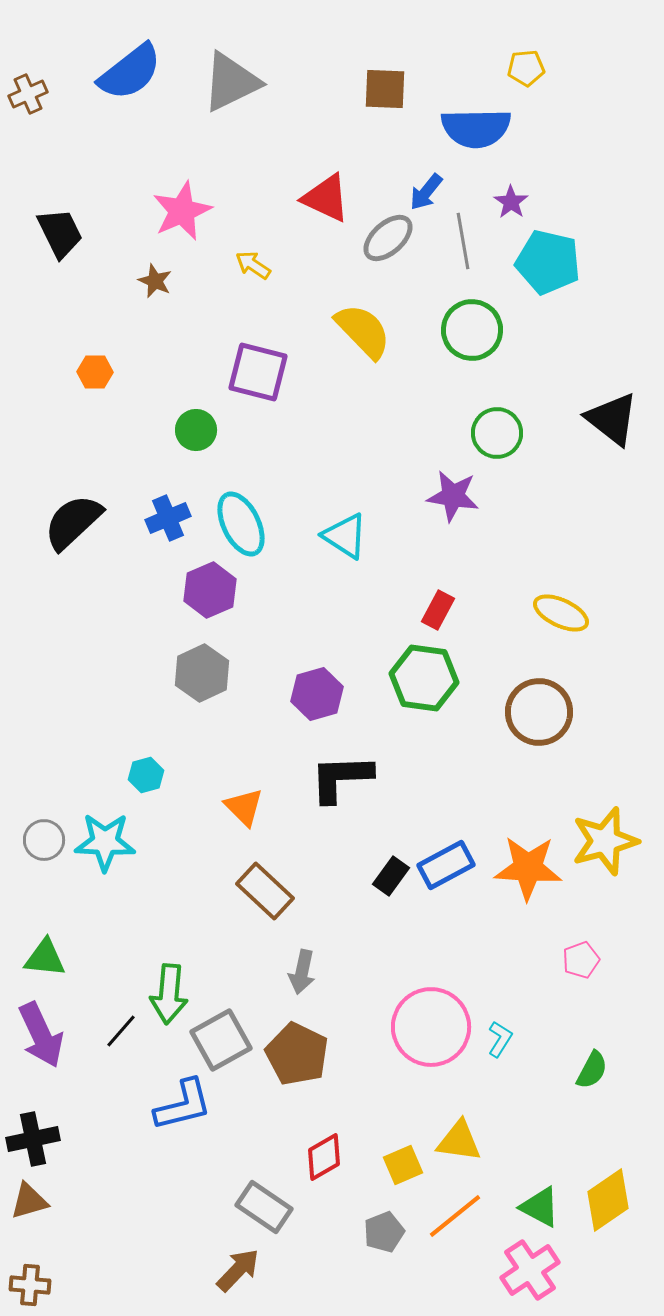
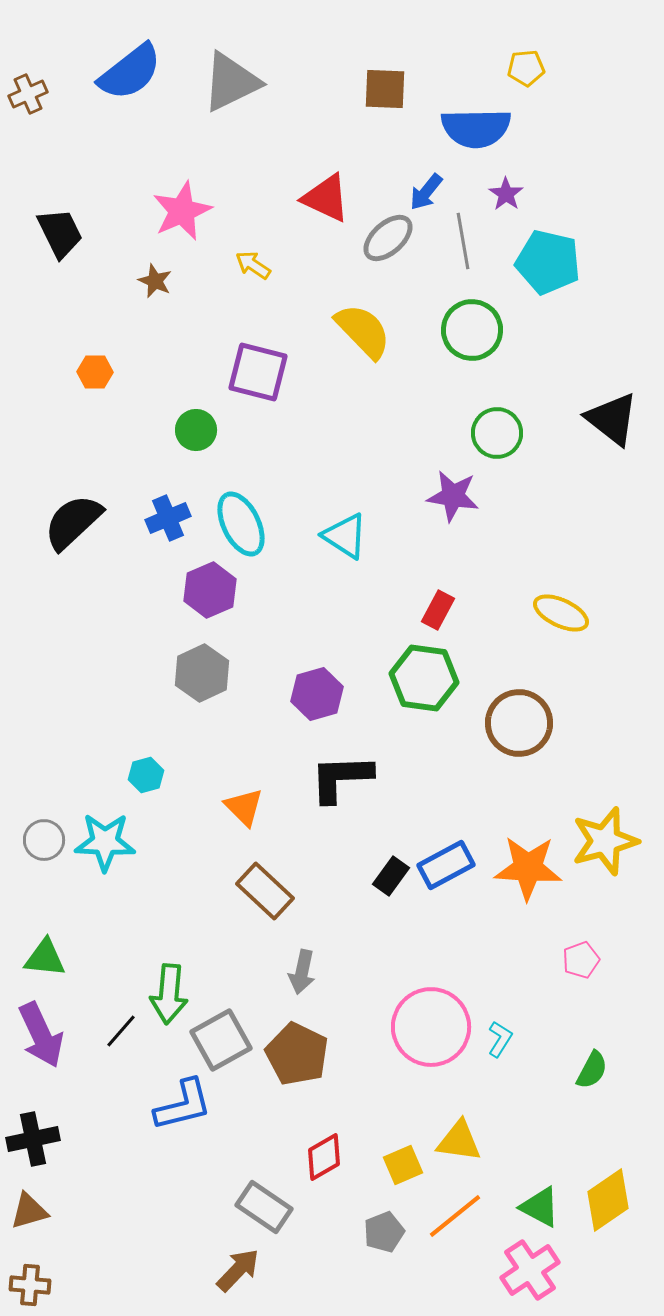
purple star at (511, 202): moved 5 px left, 8 px up
brown circle at (539, 712): moved 20 px left, 11 px down
brown triangle at (29, 1201): moved 10 px down
